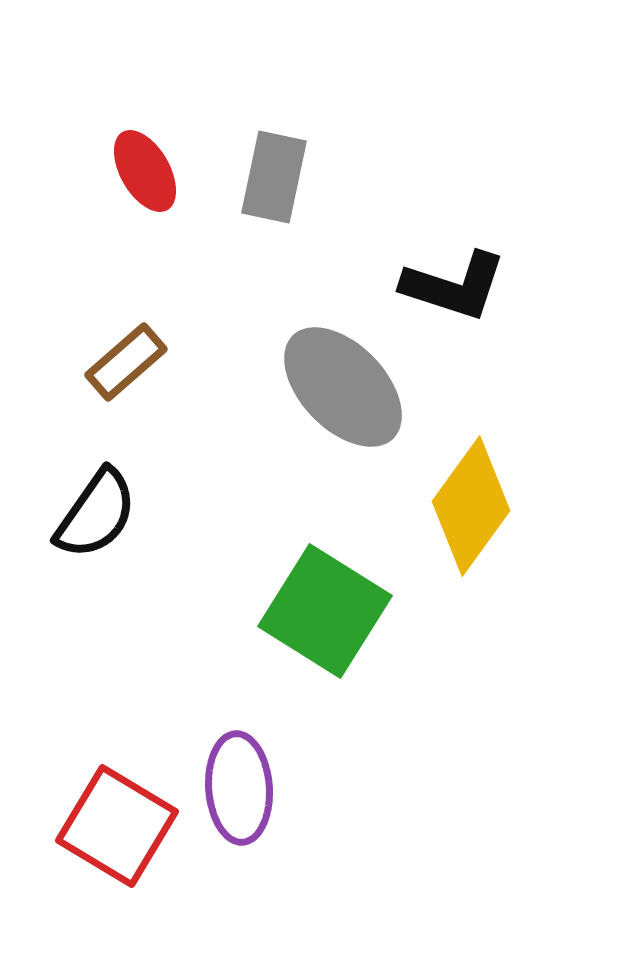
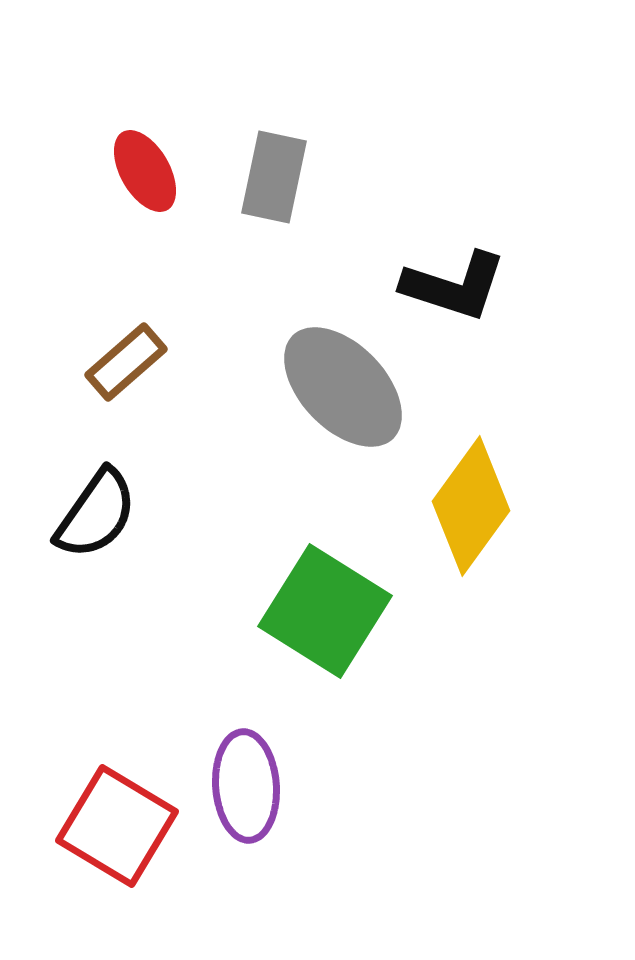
purple ellipse: moved 7 px right, 2 px up
